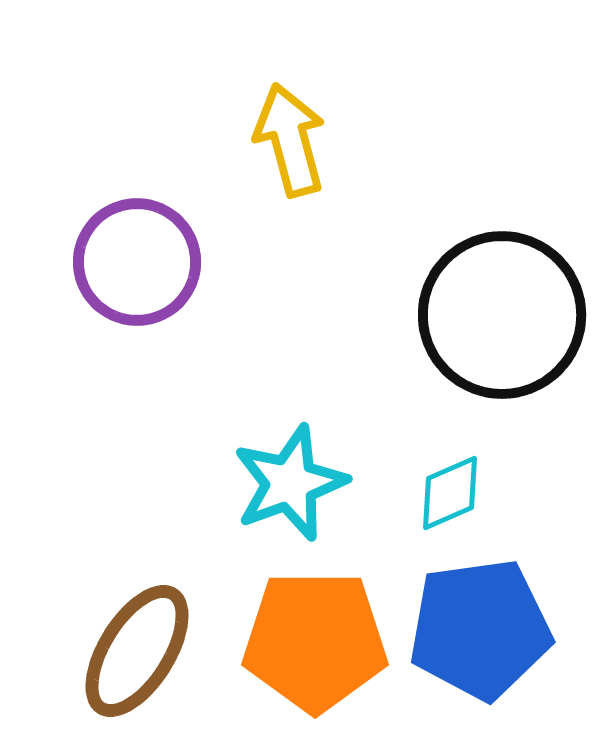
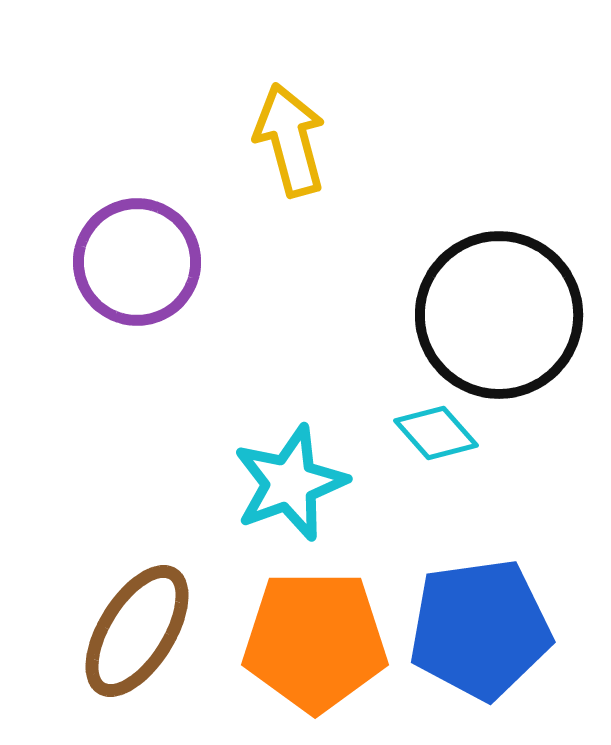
black circle: moved 3 px left
cyan diamond: moved 14 px left, 60 px up; rotated 72 degrees clockwise
brown ellipse: moved 20 px up
